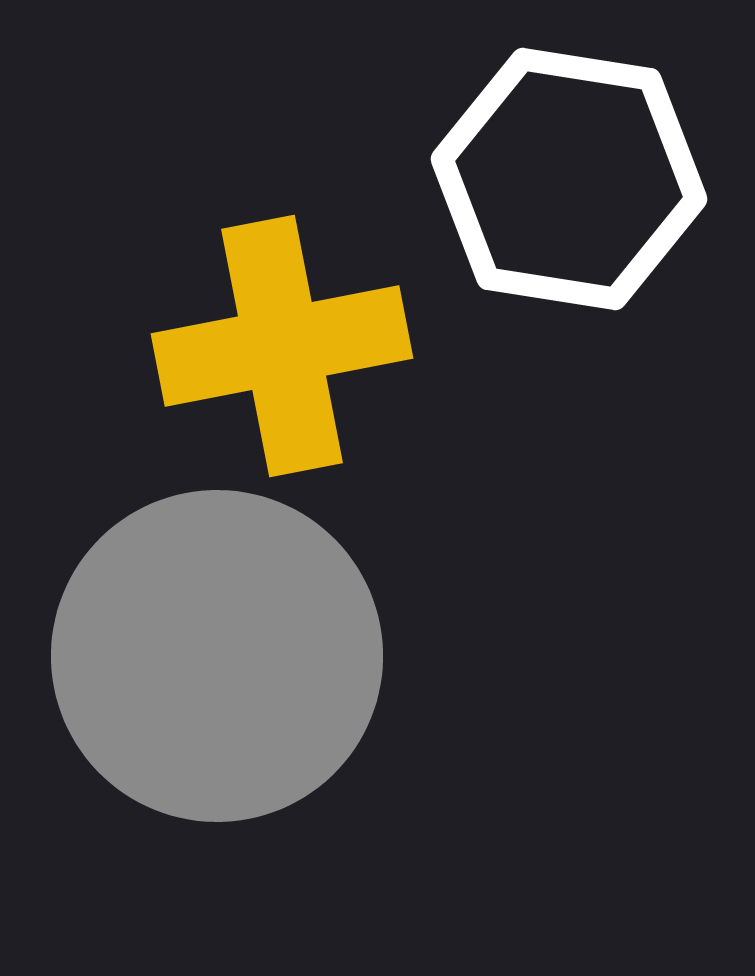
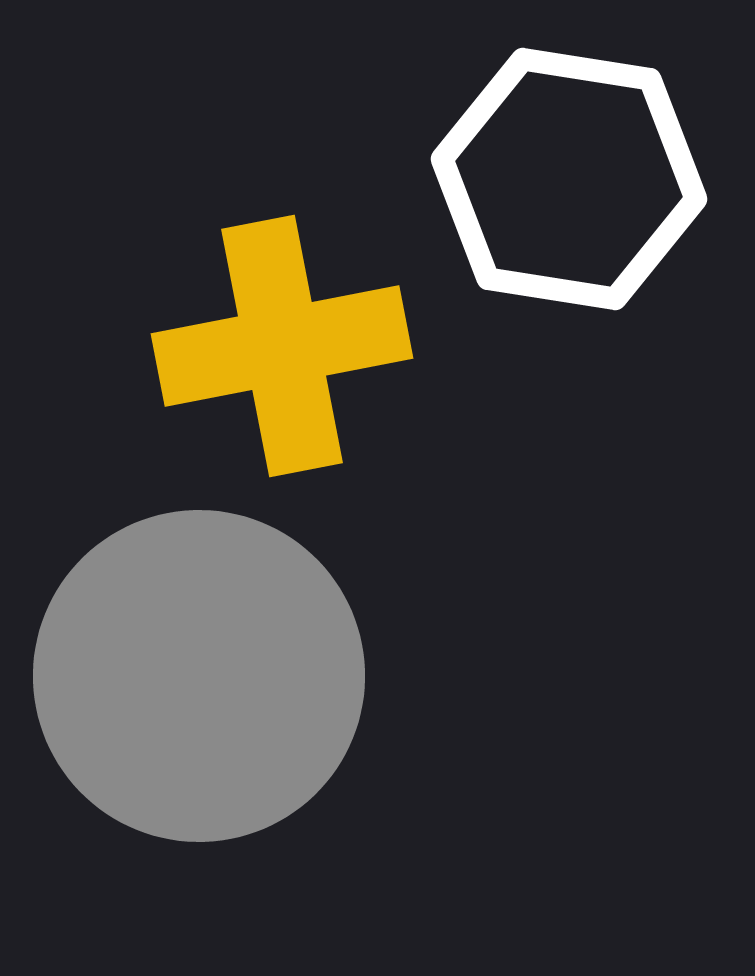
gray circle: moved 18 px left, 20 px down
